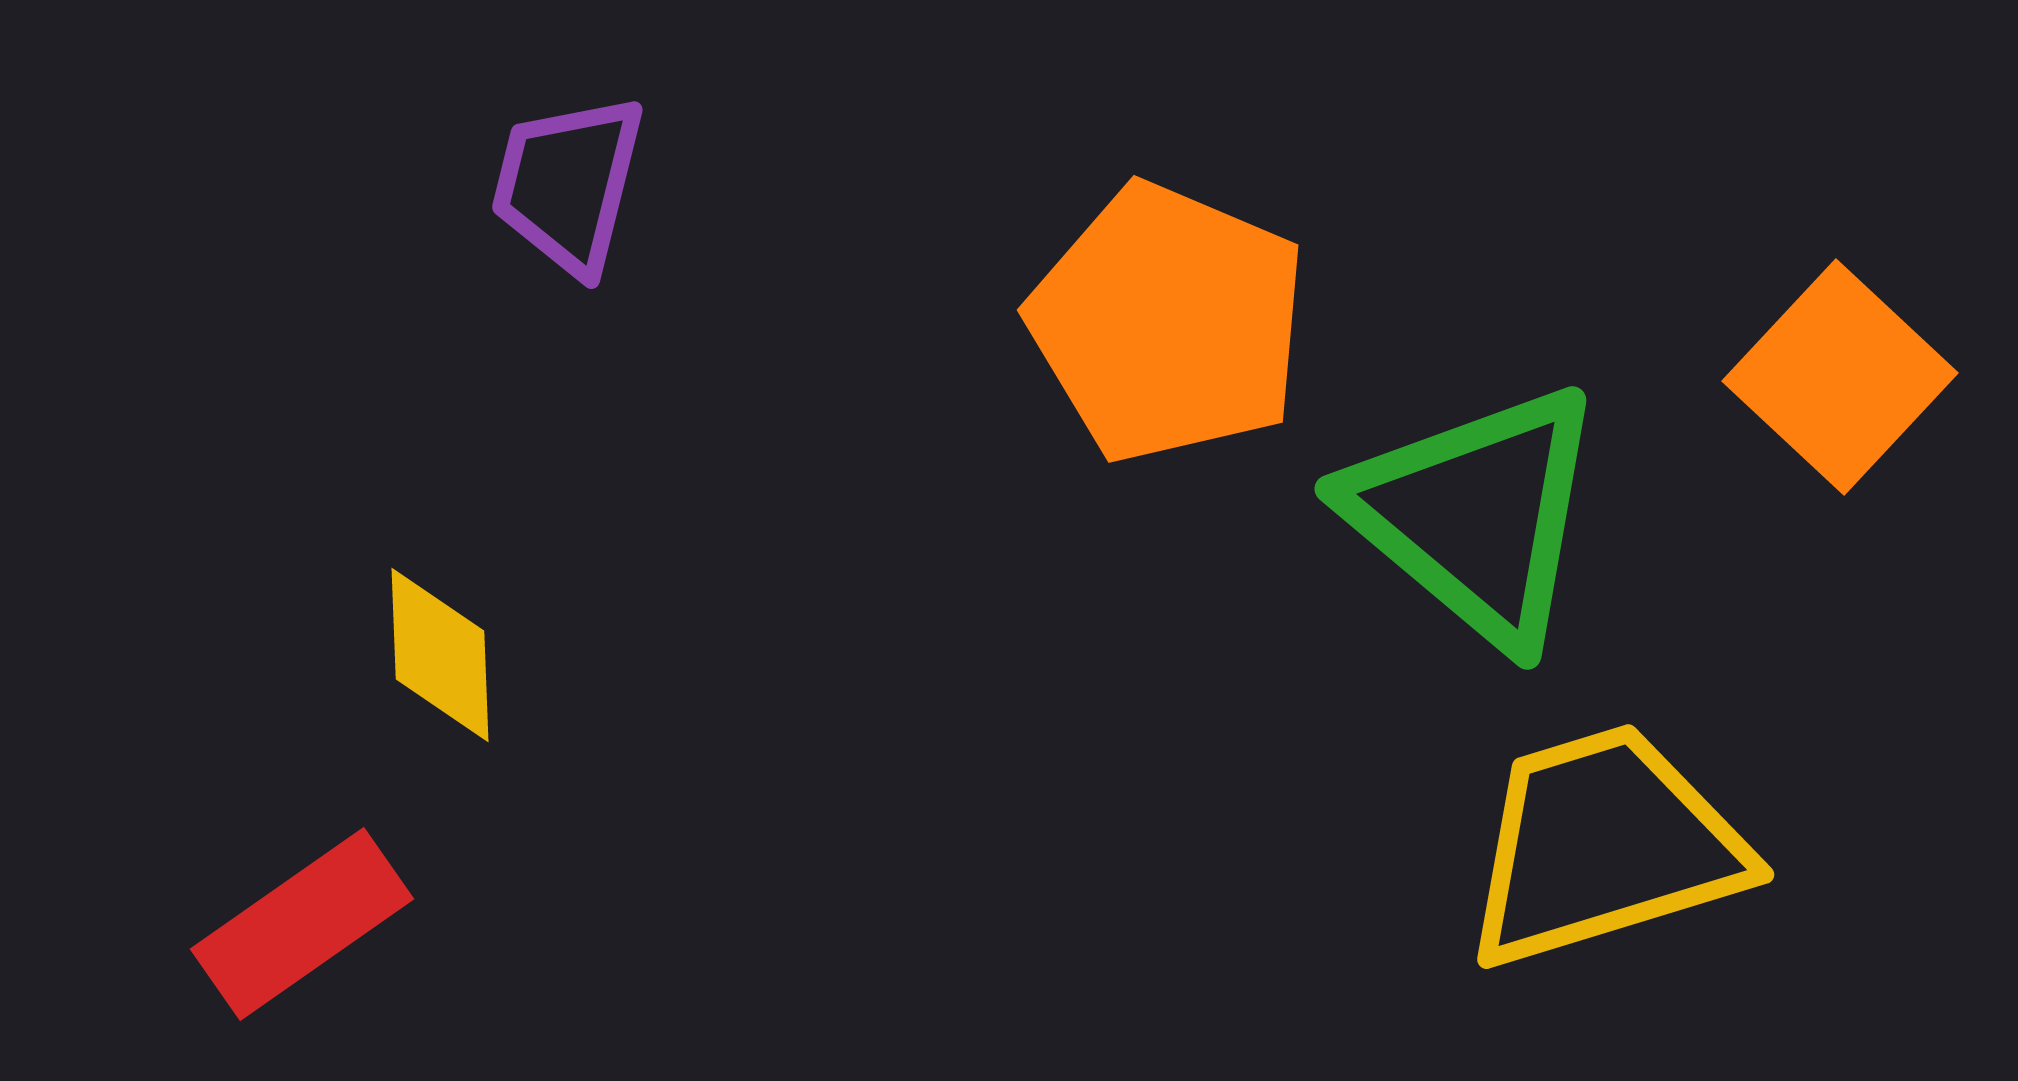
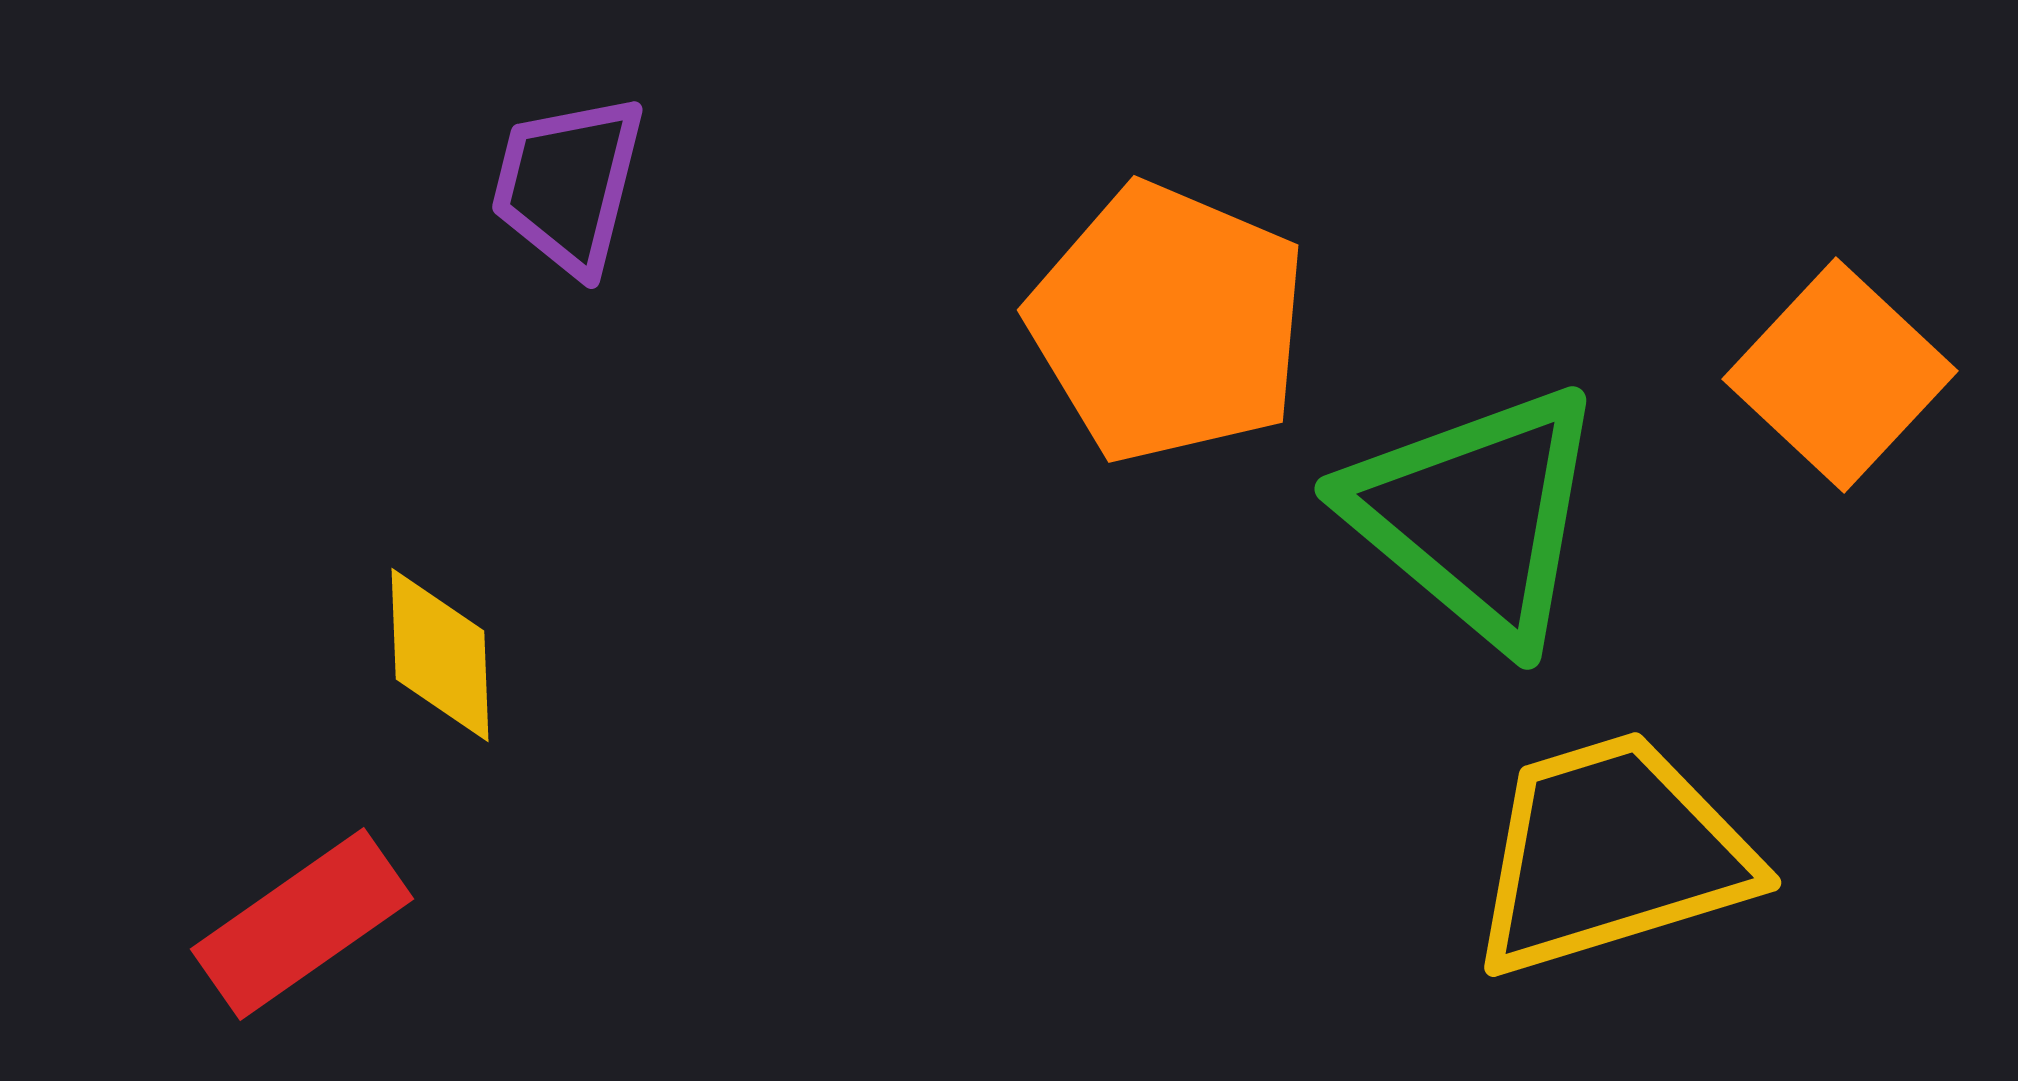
orange square: moved 2 px up
yellow trapezoid: moved 7 px right, 8 px down
